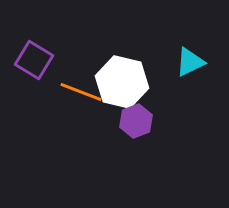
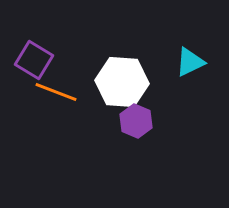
white hexagon: rotated 9 degrees counterclockwise
orange line: moved 25 px left
purple hexagon: rotated 16 degrees counterclockwise
